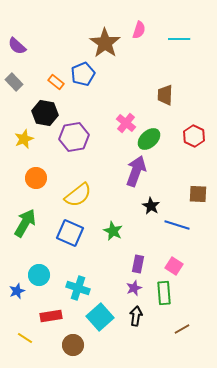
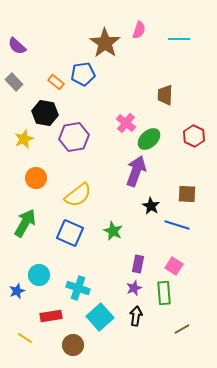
blue pentagon: rotated 15 degrees clockwise
brown square: moved 11 px left
